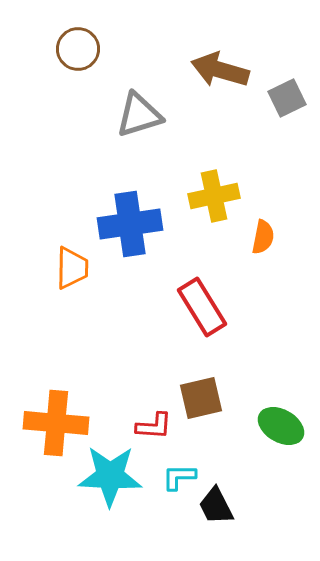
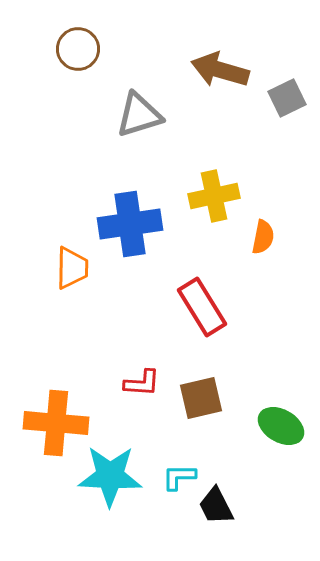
red L-shape: moved 12 px left, 43 px up
